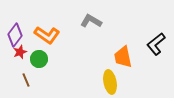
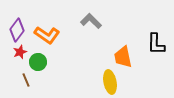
gray L-shape: rotated 15 degrees clockwise
purple diamond: moved 2 px right, 5 px up
black L-shape: rotated 50 degrees counterclockwise
green circle: moved 1 px left, 3 px down
